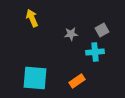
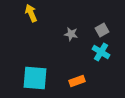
yellow arrow: moved 1 px left, 5 px up
gray star: rotated 16 degrees clockwise
cyan cross: moved 6 px right; rotated 36 degrees clockwise
orange rectangle: rotated 14 degrees clockwise
